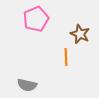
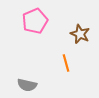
pink pentagon: moved 1 px left, 2 px down
orange line: moved 6 px down; rotated 12 degrees counterclockwise
